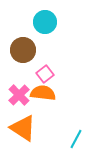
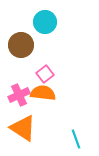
brown circle: moved 2 px left, 5 px up
pink cross: rotated 20 degrees clockwise
cyan line: rotated 48 degrees counterclockwise
